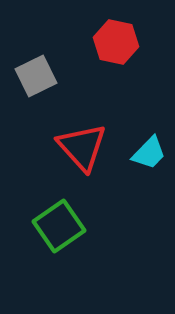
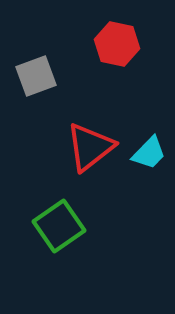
red hexagon: moved 1 px right, 2 px down
gray square: rotated 6 degrees clockwise
red triangle: moved 8 px right; rotated 34 degrees clockwise
